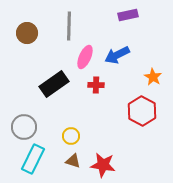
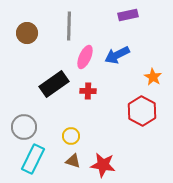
red cross: moved 8 px left, 6 px down
